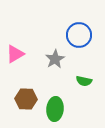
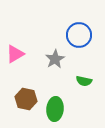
brown hexagon: rotated 10 degrees clockwise
